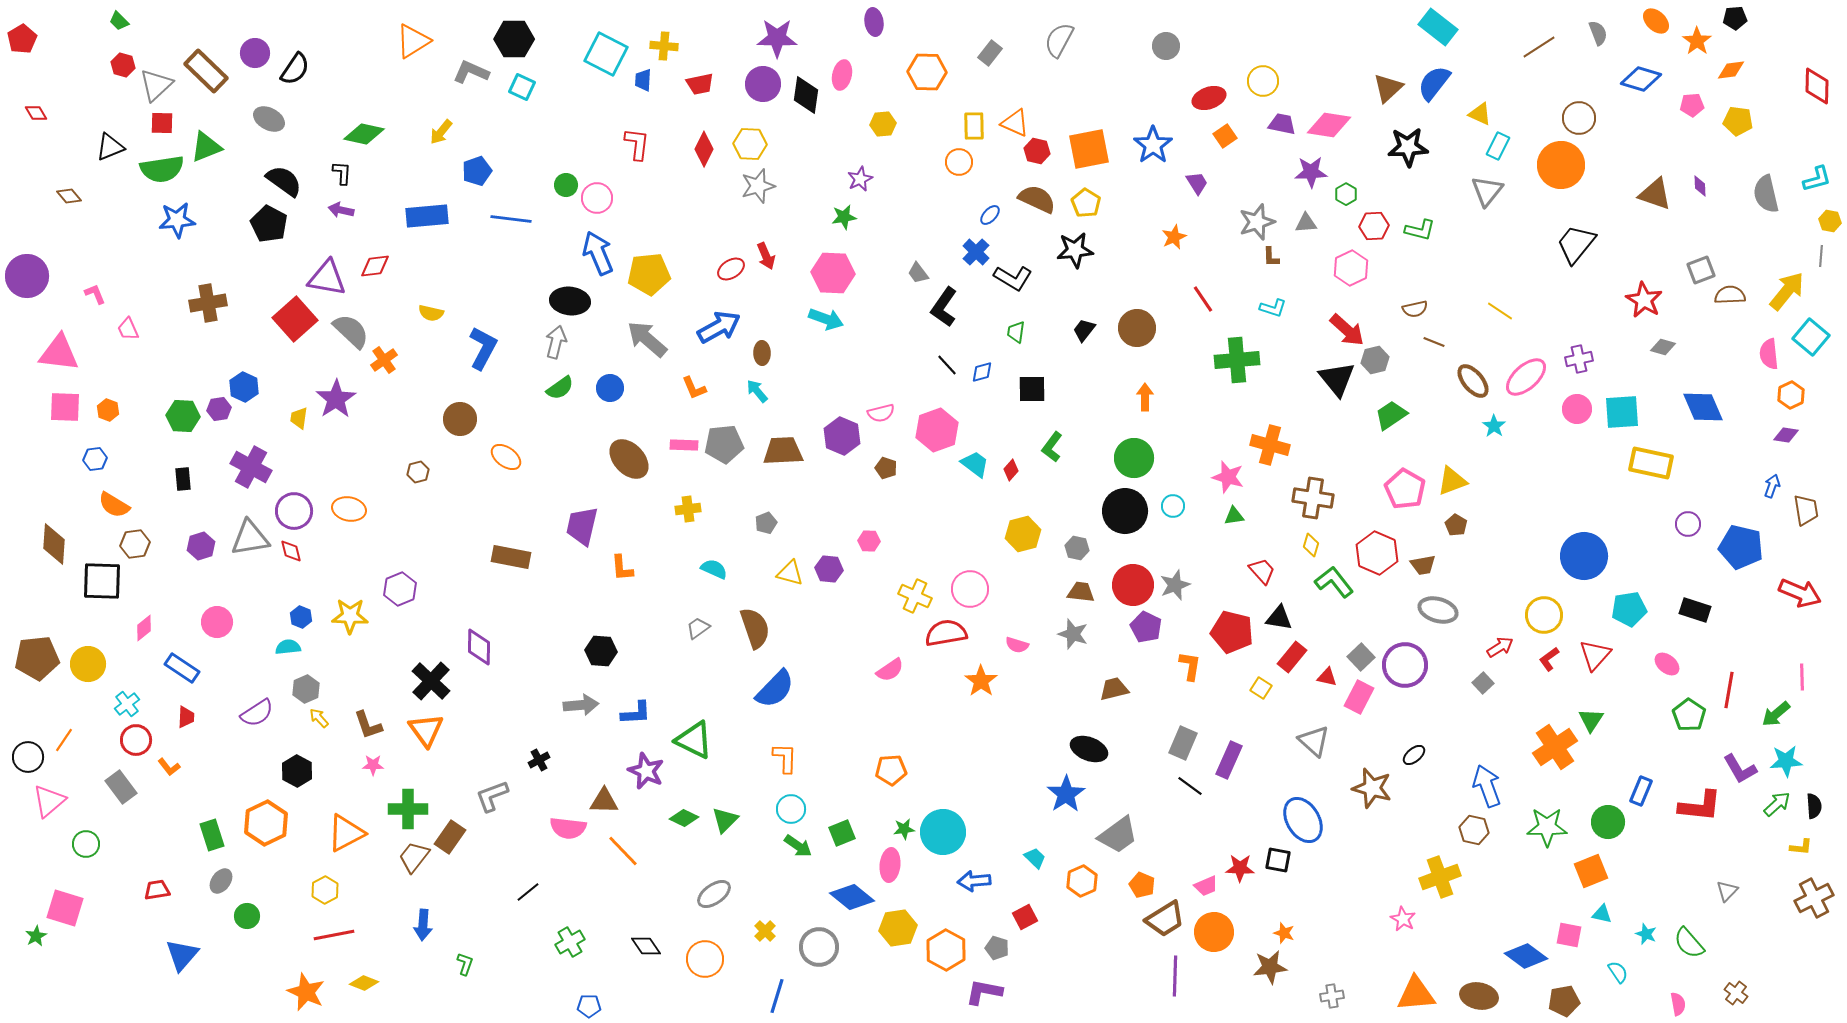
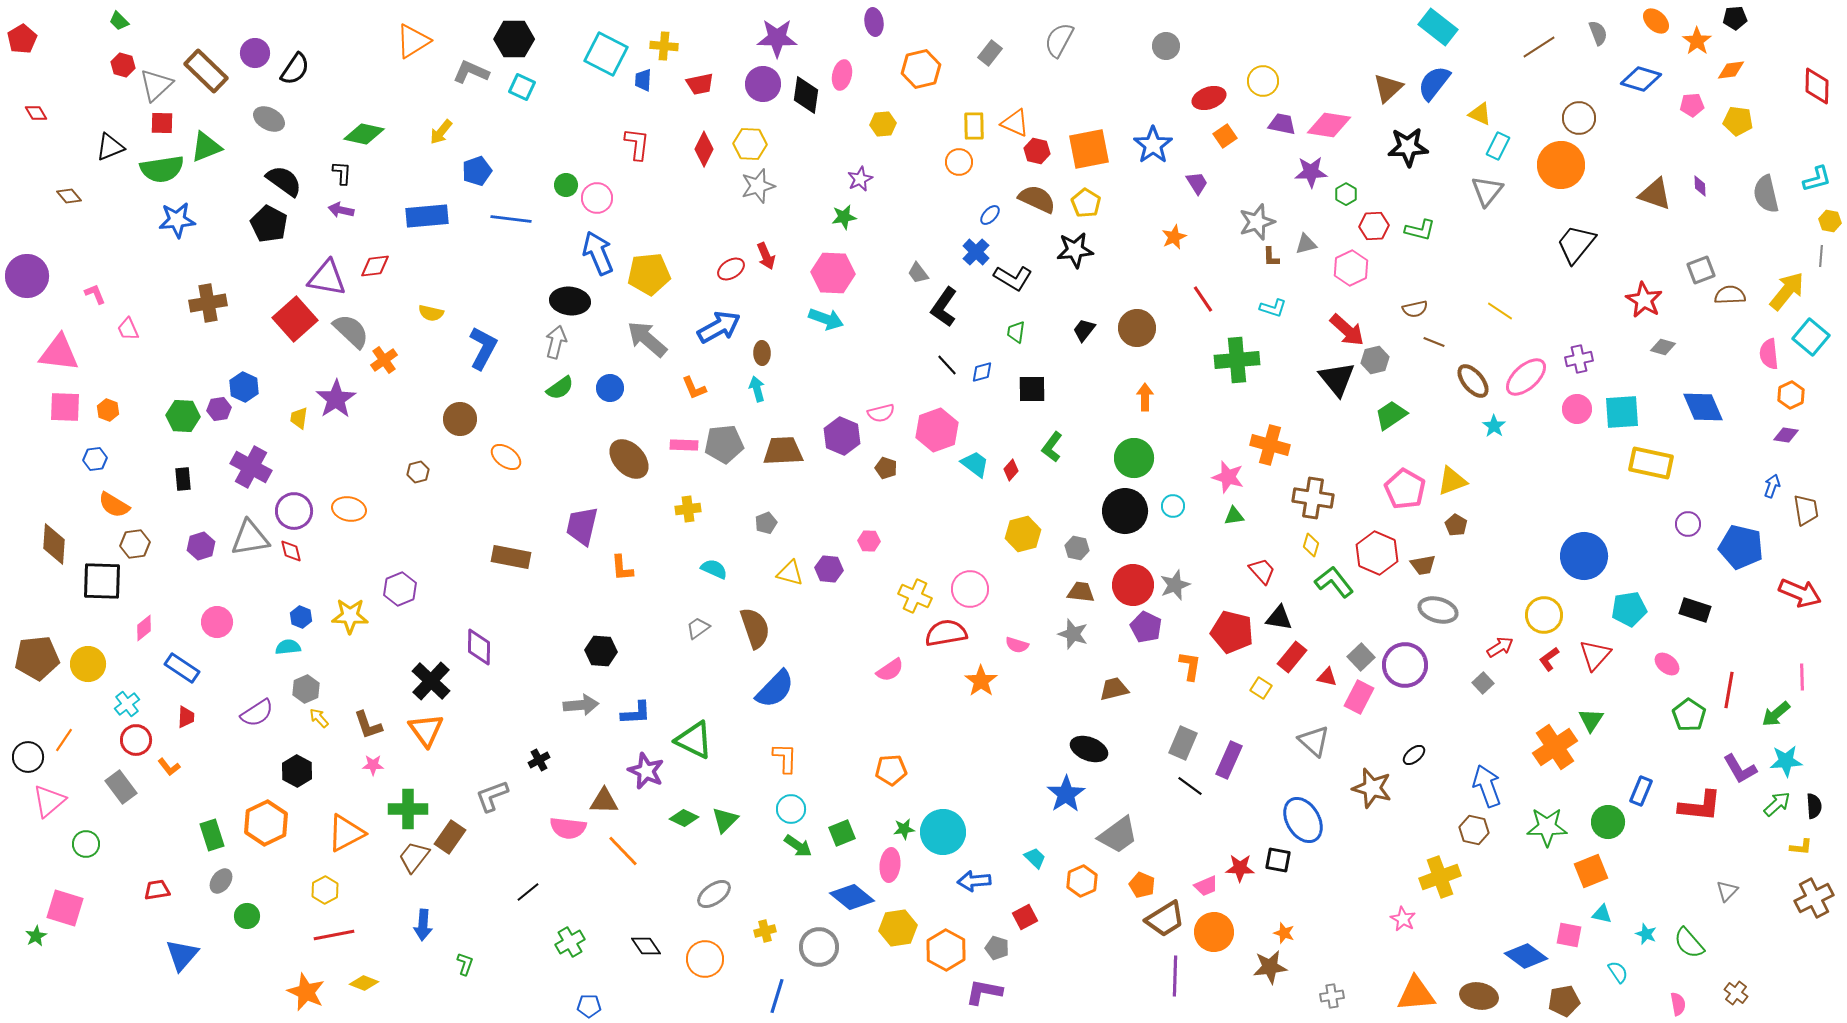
orange hexagon at (927, 72): moved 6 px left, 3 px up; rotated 15 degrees counterclockwise
gray triangle at (1306, 223): moved 21 px down; rotated 10 degrees counterclockwise
cyan arrow at (757, 391): moved 2 px up; rotated 25 degrees clockwise
yellow cross at (765, 931): rotated 30 degrees clockwise
